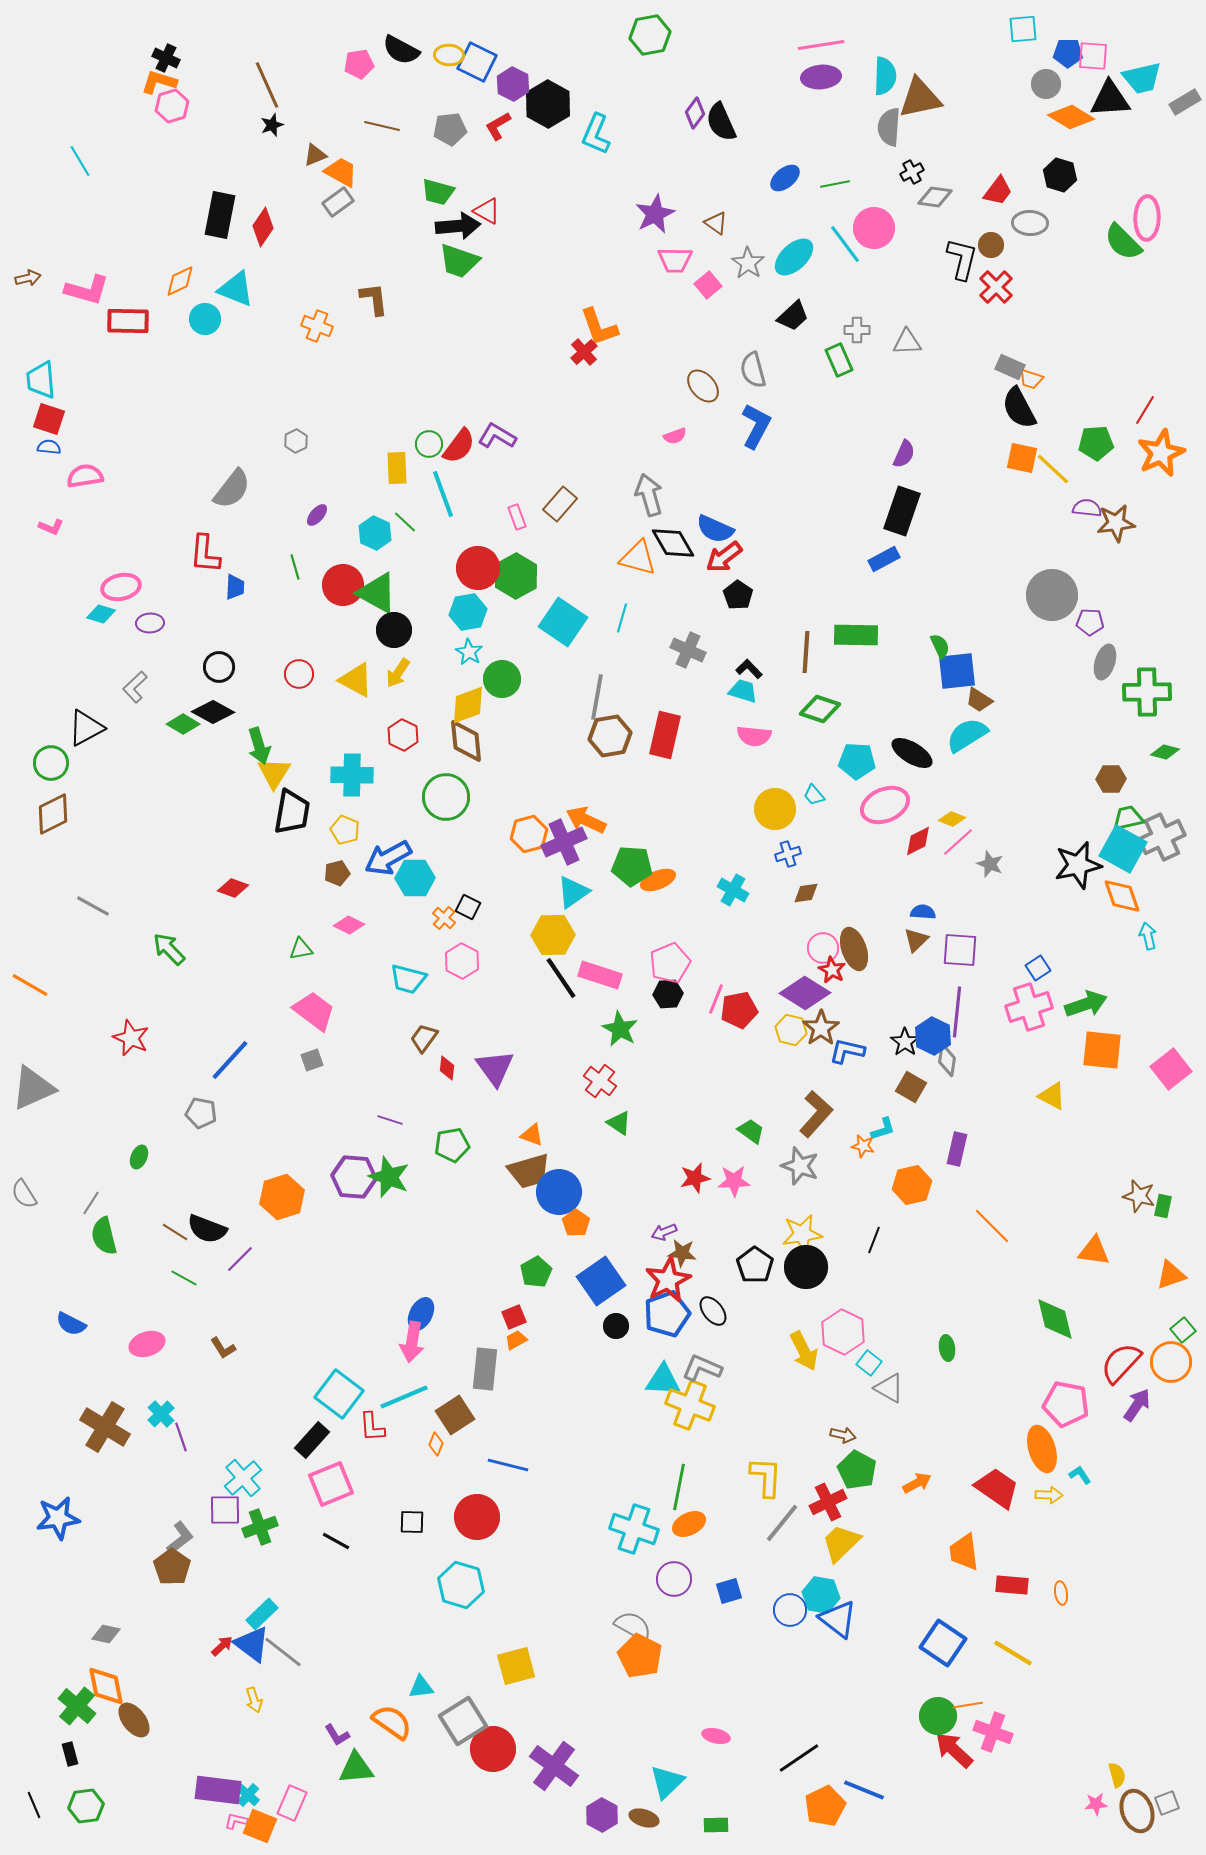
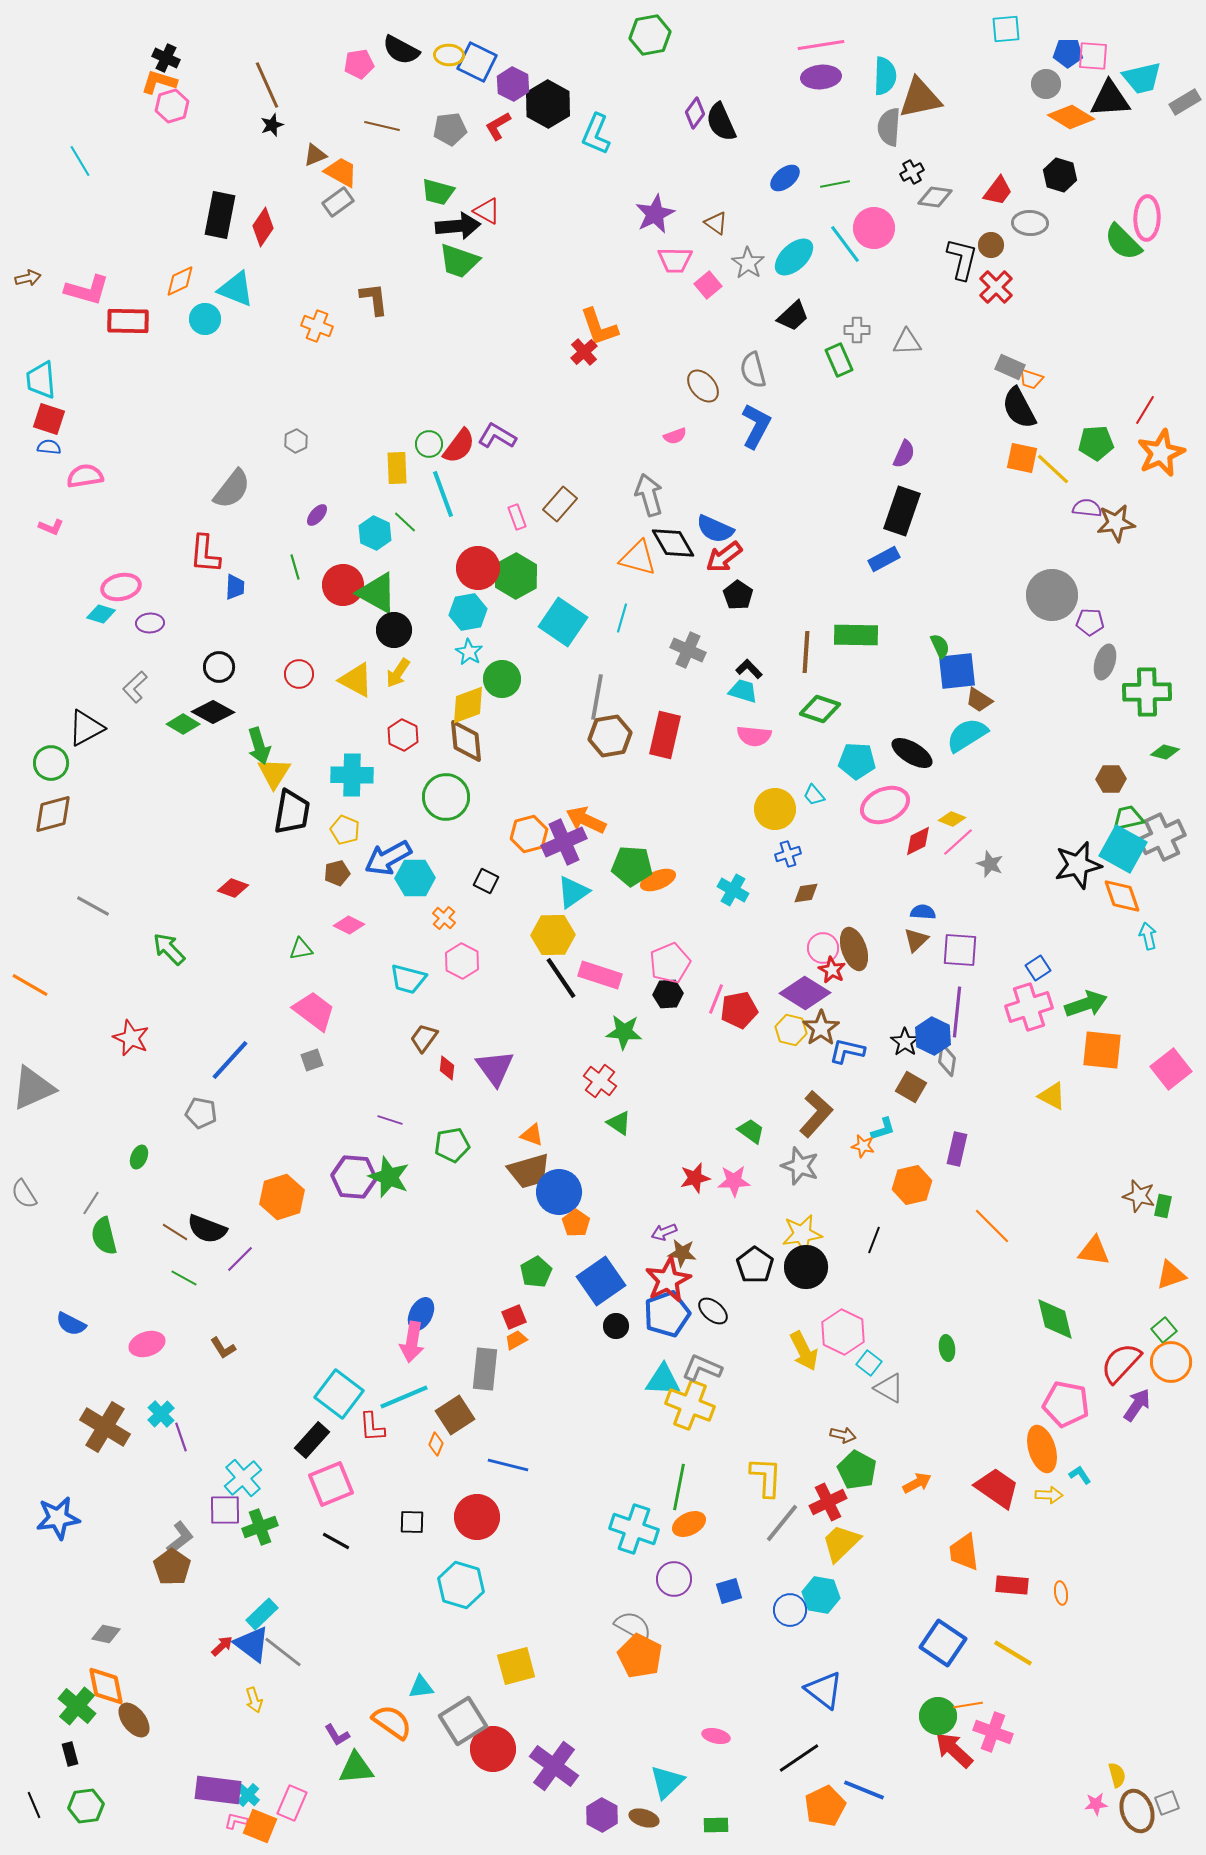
cyan square at (1023, 29): moved 17 px left
brown diamond at (53, 814): rotated 12 degrees clockwise
black square at (468, 907): moved 18 px right, 26 px up
green star at (620, 1029): moved 4 px right, 3 px down; rotated 24 degrees counterclockwise
black ellipse at (713, 1311): rotated 12 degrees counterclockwise
green square at (1183, 1330): moved 19 px left
blue triangle at (838, 1619): moved 14 px left, 71 px down
